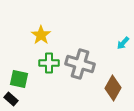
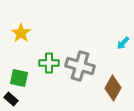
yellow star: moved 20 px left, 2 px up
gray cross: moved 2 px down
green square: moved 1 px up
